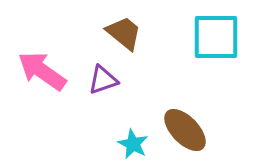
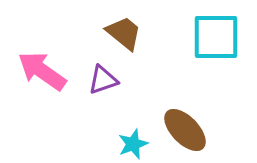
cyan star: rotated 24 degrees clockwise
